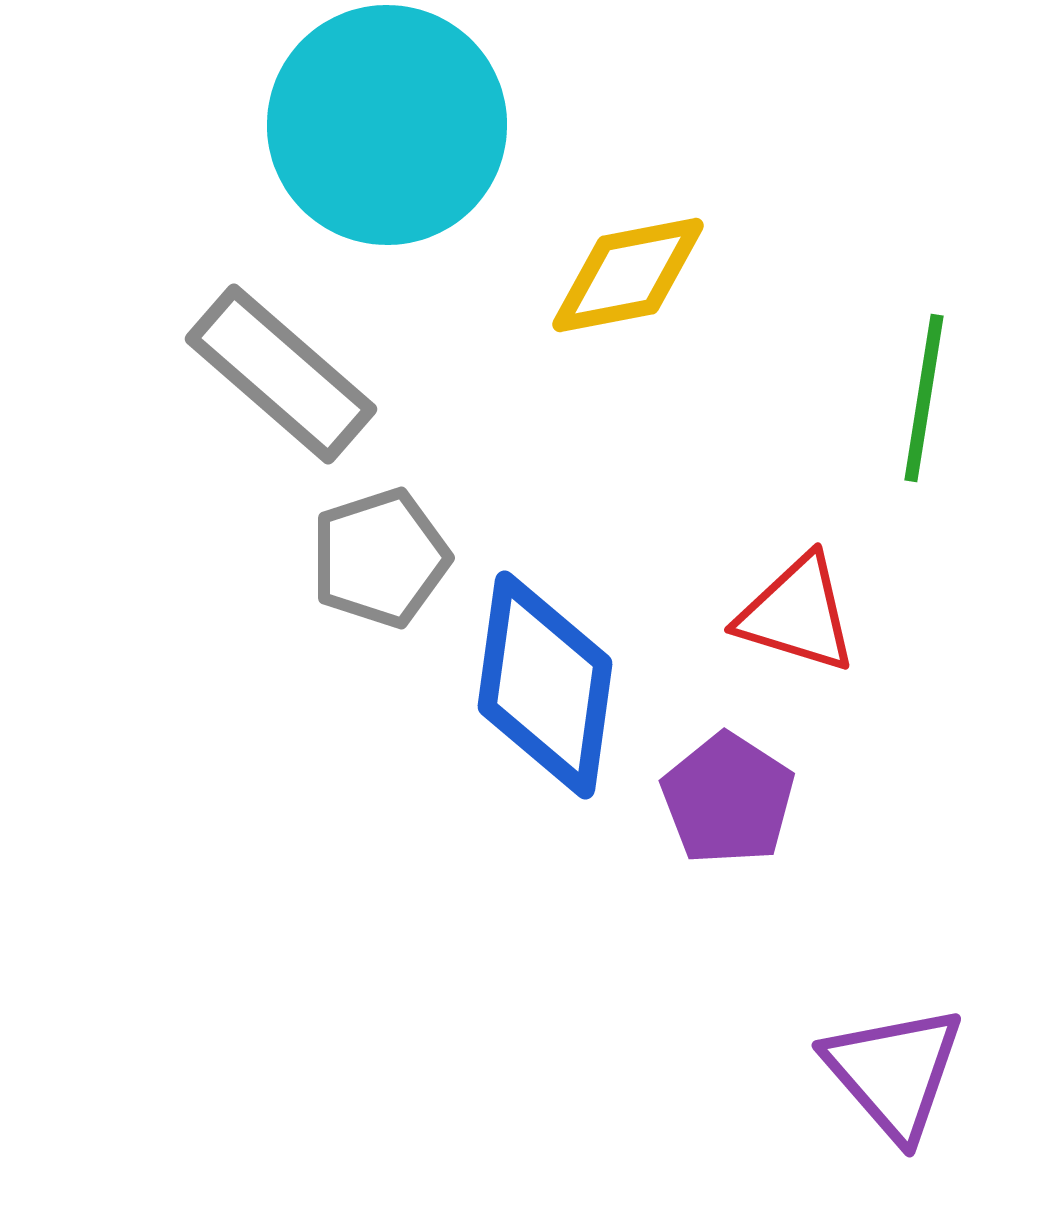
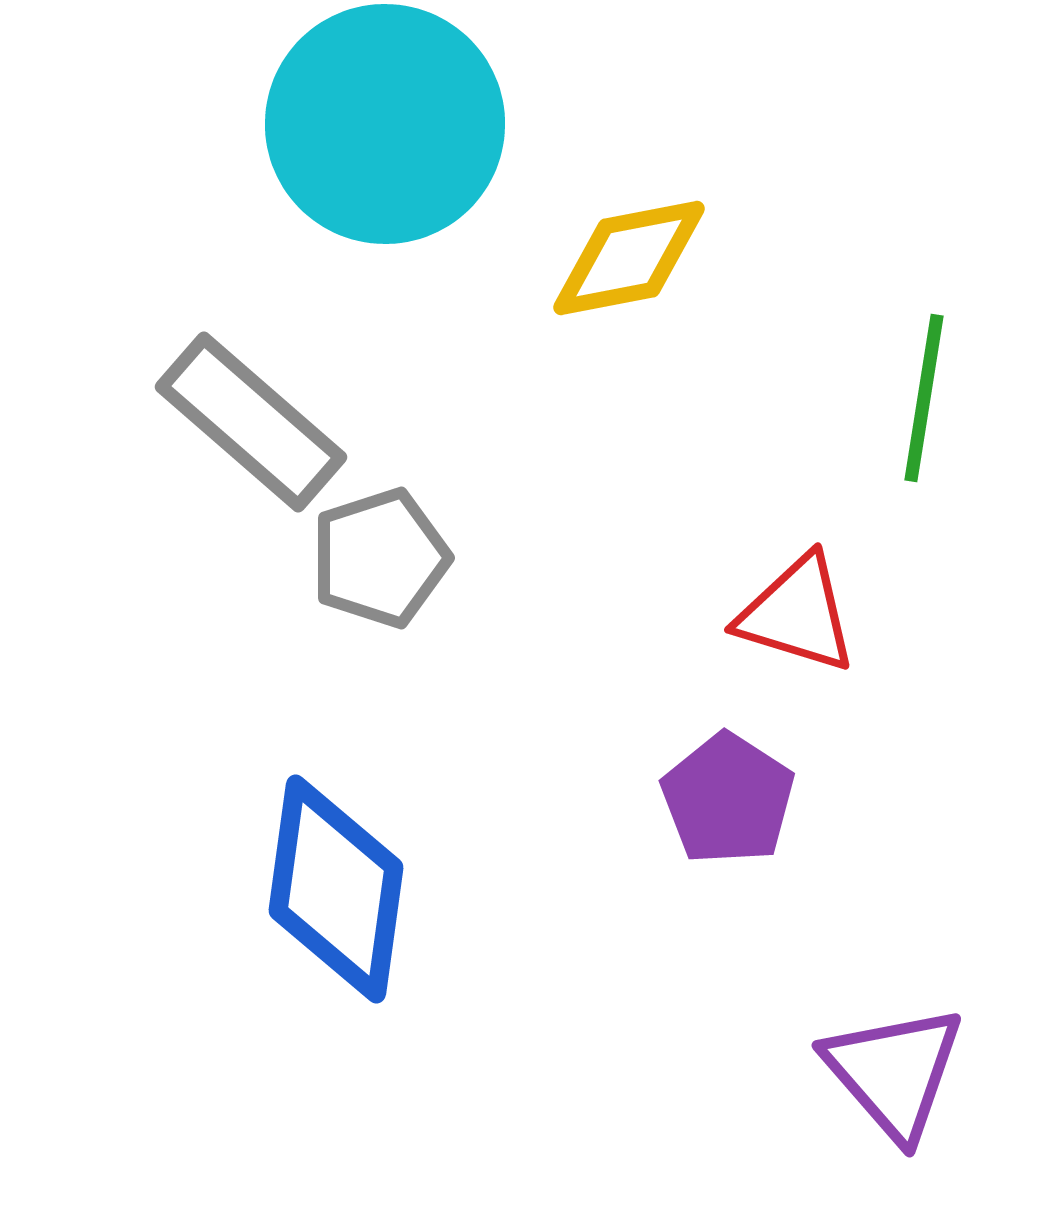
cyan circle: moved 2 px left, 1 px up
yellow diamond: moved 1 px right, 17 px up
gray rectangle: moved 30 px left, 48 px down
blue diamond: moved 209 px left, 204 px down
